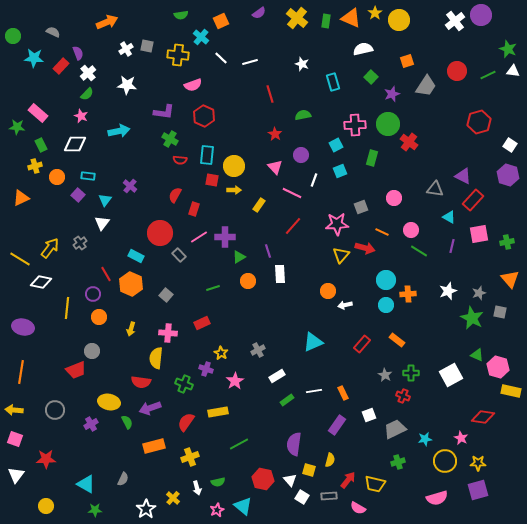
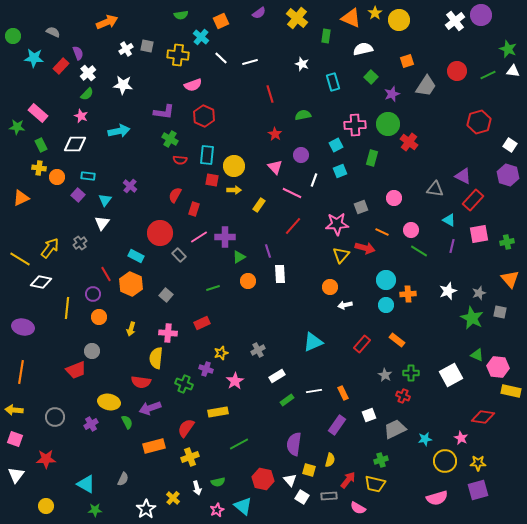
green rectangle at (326, 21): moved 15 px down
white star at (127, 85): moved 4 px left
yellow cross at (35, 166): moved 4 px right, 2 px down; rotated 24 degrees clockwise
cyan triangle at (449, 217): moved 3 px down
orange circle at (328, 291): moved 2 px right, 4 px up
yellow star at (221, 353): rotated 24 degrees clockwise
pink hexagon at (498, 367): rotated 10 degrees counterclockwise
gray circle at (55, 410): moved 7 px down
red semicircle at (186, 422): moved 6 px down
green cross at (398, 462): moved 17 px left, 2 px up
